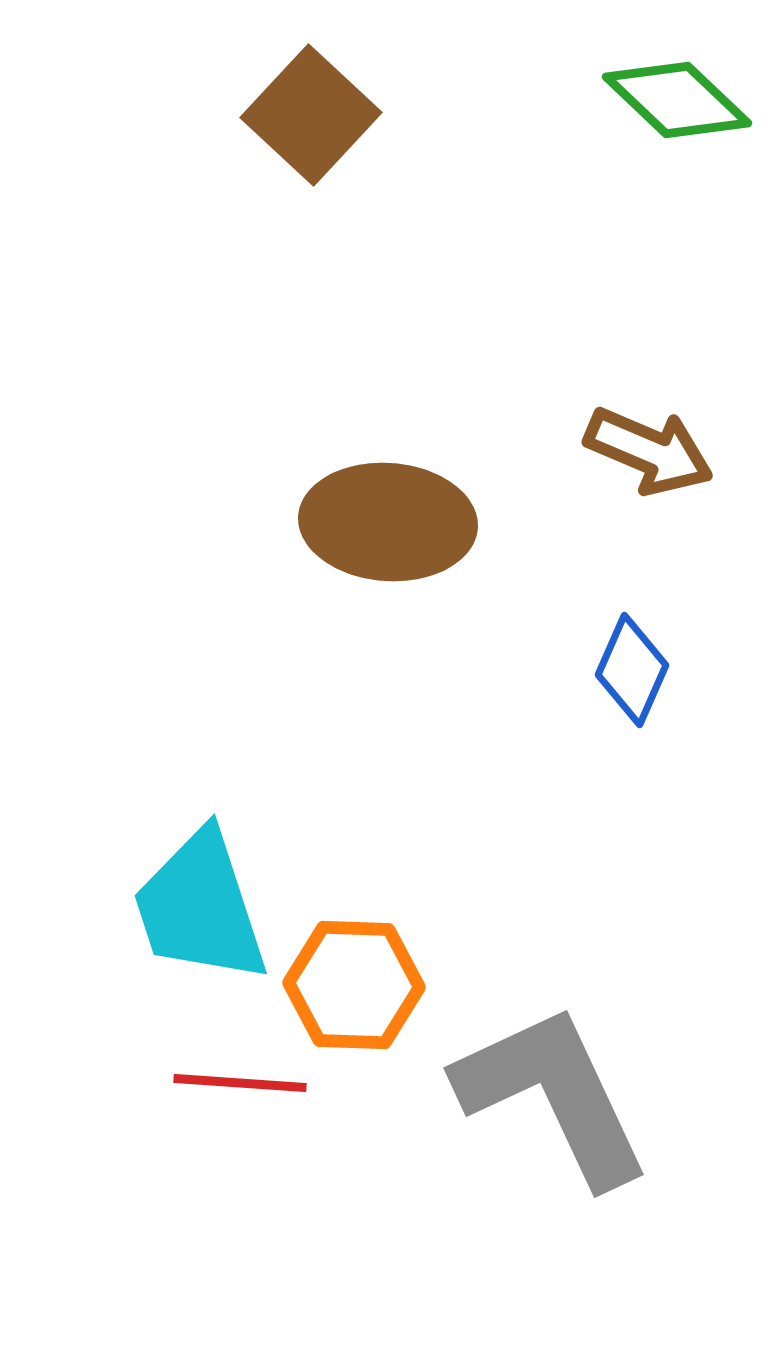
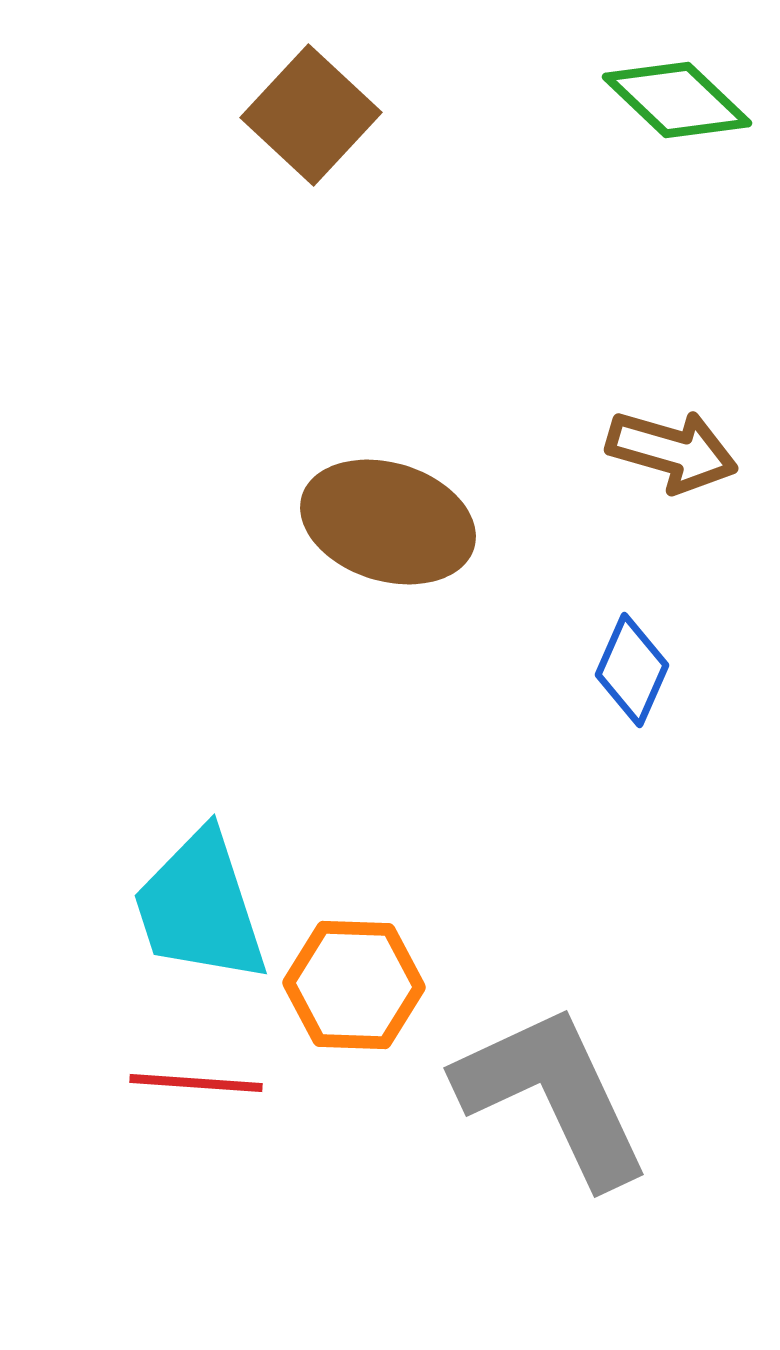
brown arrow: moved 23 px right; rotated 7 degrees counterclockwise
brown ellipse: rotated 13 degrees clockwise
red line: moved 44 px left
